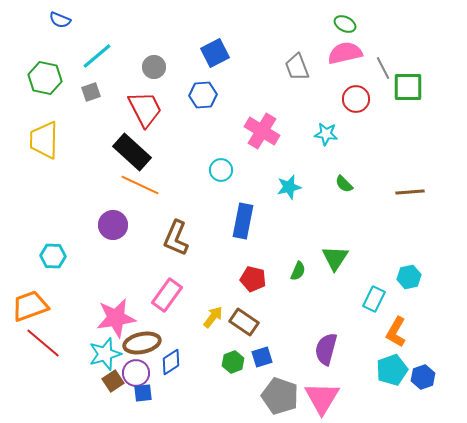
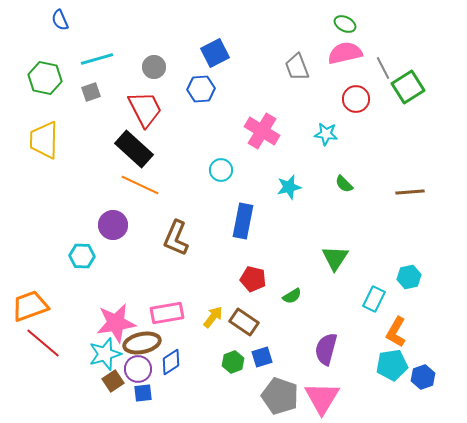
blue semicircle at (60, 20): rotated 45 degrees clockwise
cyan line at (97, 56): moved 3 px down; rotated 24 degrees clockwise
green square at (408, 87): rotated 32 degrees counterclockwise
blue hexagon at (203, 95): moved 2 px left, 6 px up
black rectangle at (132, 152): moved 2 px right, 3 px up
cyan hexagon at (53, 256): moved 29 px right
green semicircle at (298, 271): moved 6 px left, 25 px down; rotated 36 degrees clockwise
pink rectangle at (167, 295): moved 18 px down; rotated 44 degrees clockwise
pink star at (116, 318): moved 5 px down
cyan pentagon at (392, 370): moved 5 px up; rotated 12 degrees clockwise
purple circle at (136, 373): moved 2 px right, 4 px up
